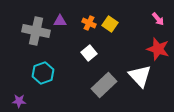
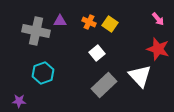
orange cross: moved 1 px up
white square: moved 8 px right
